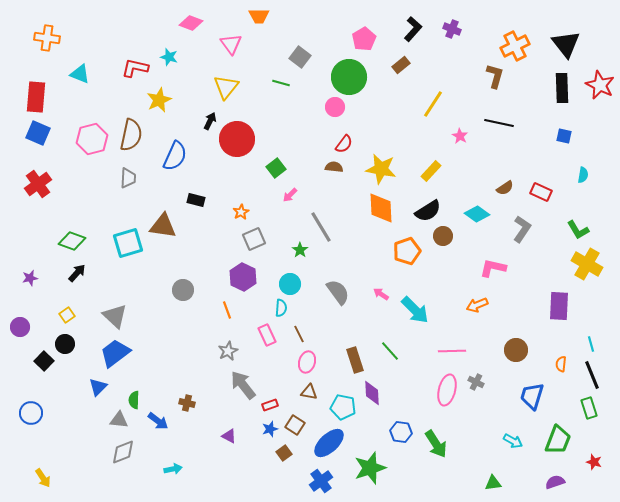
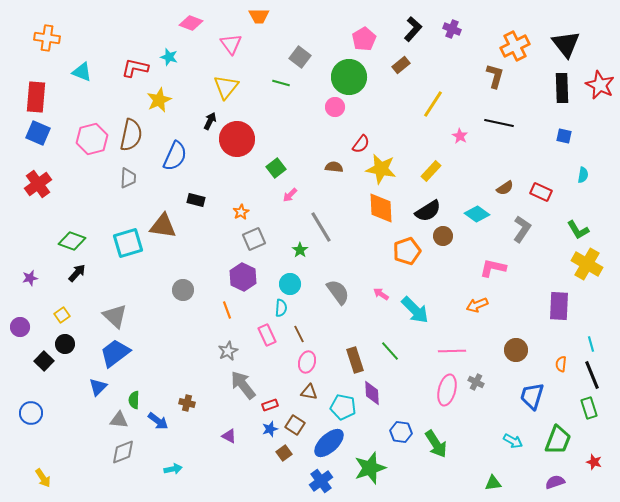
cyan triangle at (80, 74): moved 2 px right, 2 px up
red semicircle at (344, 144): moved 17 px right
yellow square at (67, 315): moved 5 px left
